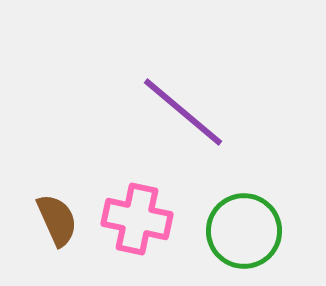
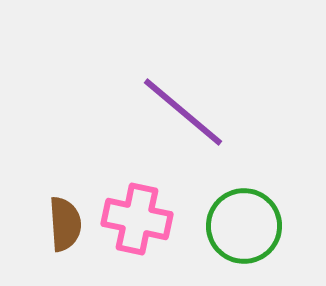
brown semicircle: moved 8 px right, 4 px down; rotated 20 degrees clockwise
green circle: moved 5 px up
